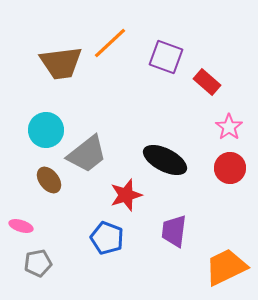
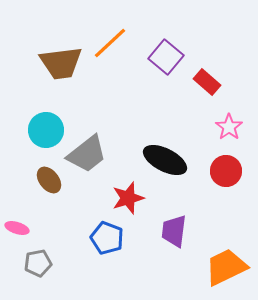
purple square: rotated 20 degrees clockwise
red circle: moved 4 px left, 3 px down
red star: moved 2 px right, 3 px down
pink ellipse: moved 4 px left, 2 px down
